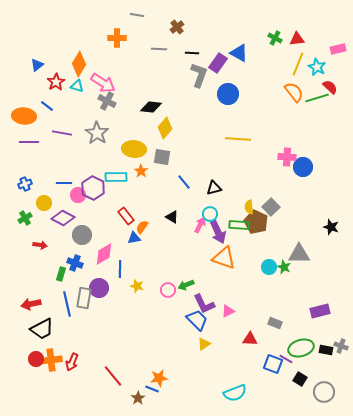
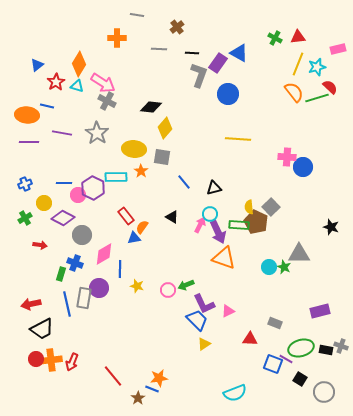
red triangle at (297, 39): moved 1 px right, 2 px up
cyan star at (317, 67): rotated 30 degrees clockwise
blue line at (47, 106): rotated 24 degrees counterclockwise
orange ellipse at (24, 116): moved 3 px right, 1 px up
